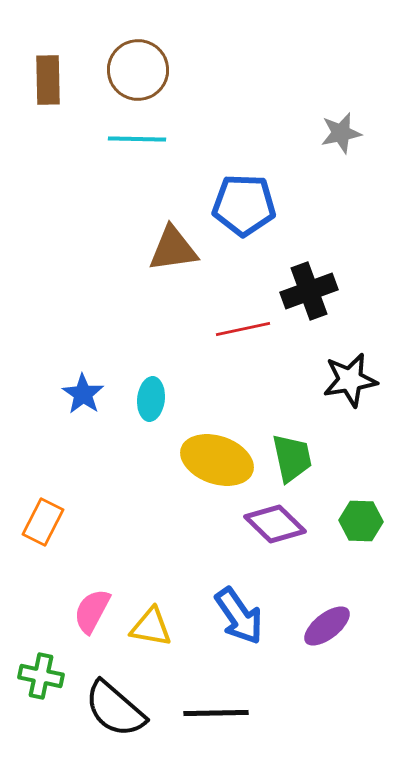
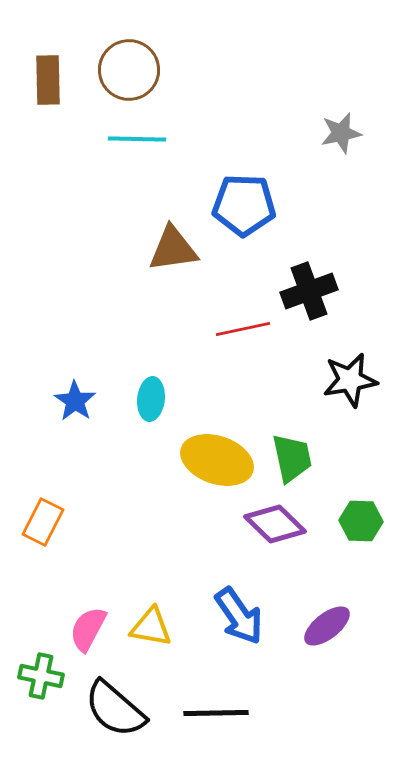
brown circle: moved 9 px left
blue star: moved 8 px left, 7 px down
pink semicircle: moved 4 px left, 18 px down
